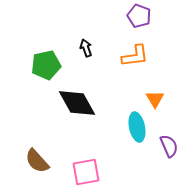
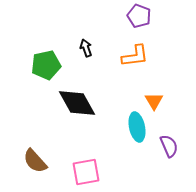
orange triangle: moved 1 px left, 2 px down
brown semicircle: moved 2 px left
